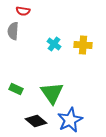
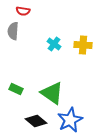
green triangle: rotated 20 degrees counterclockwise
